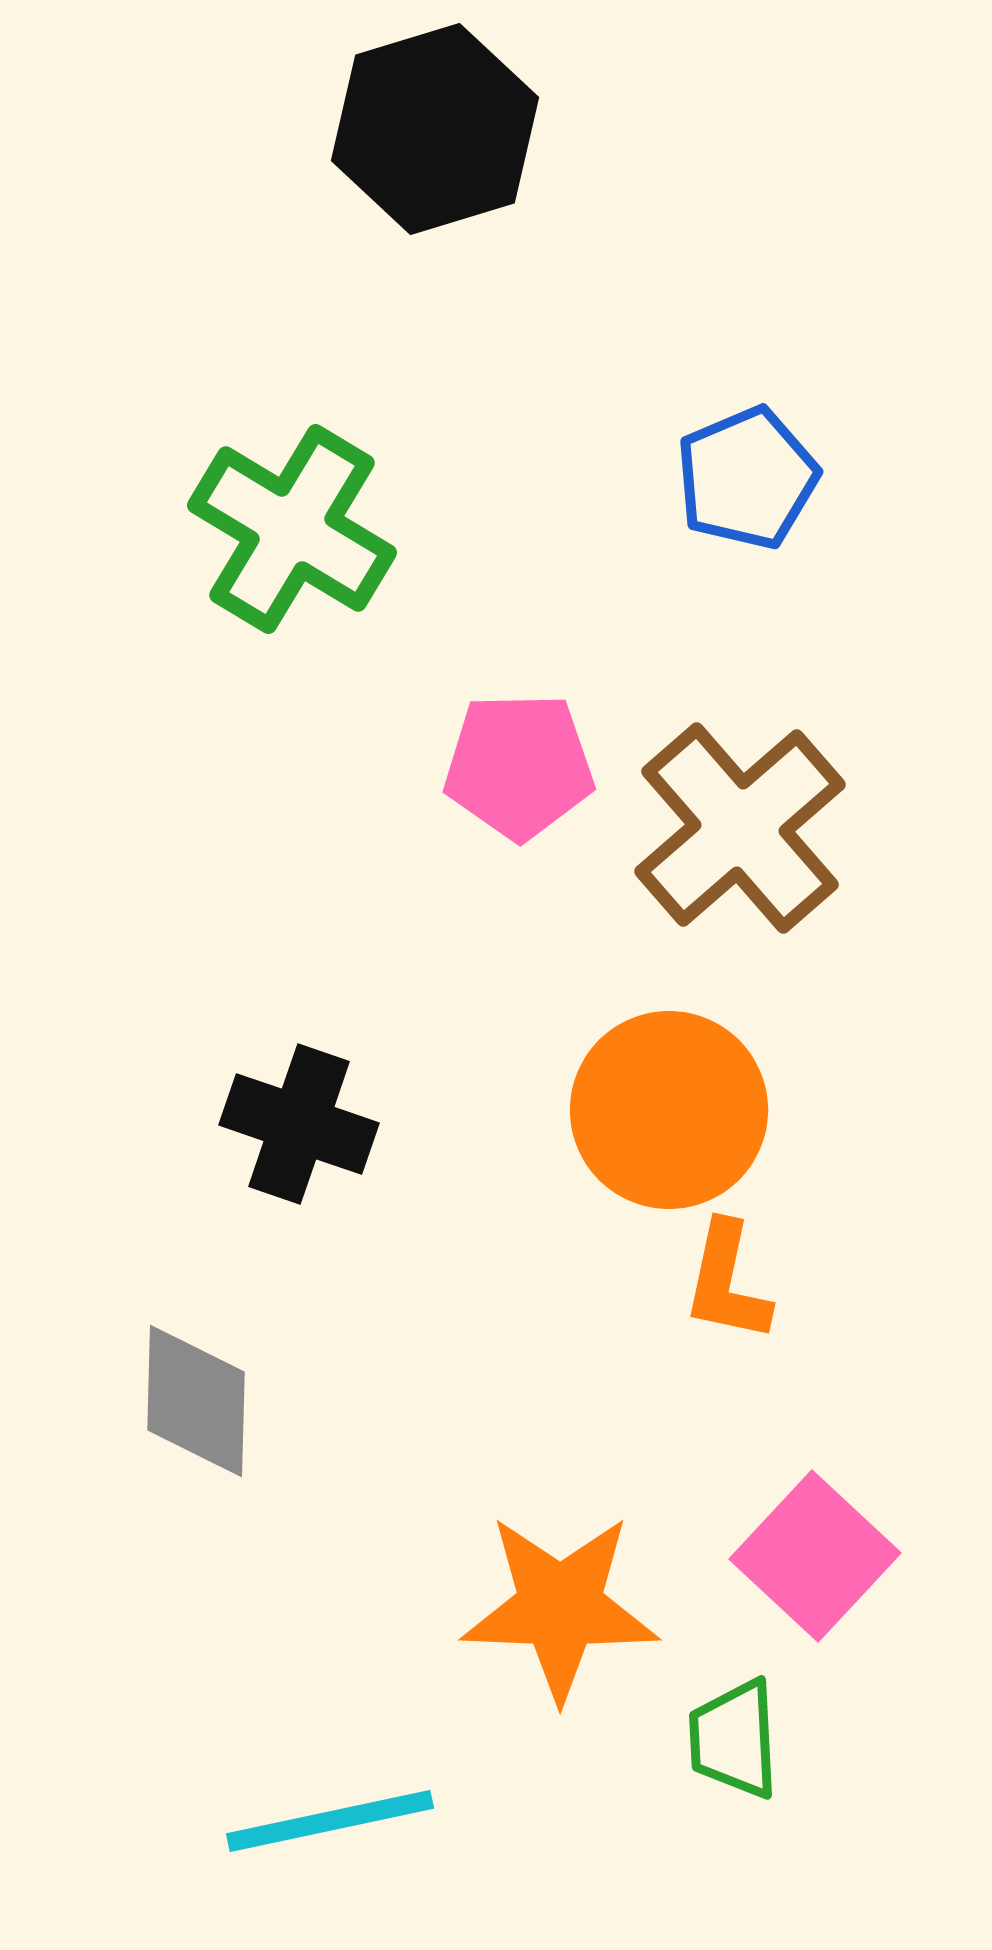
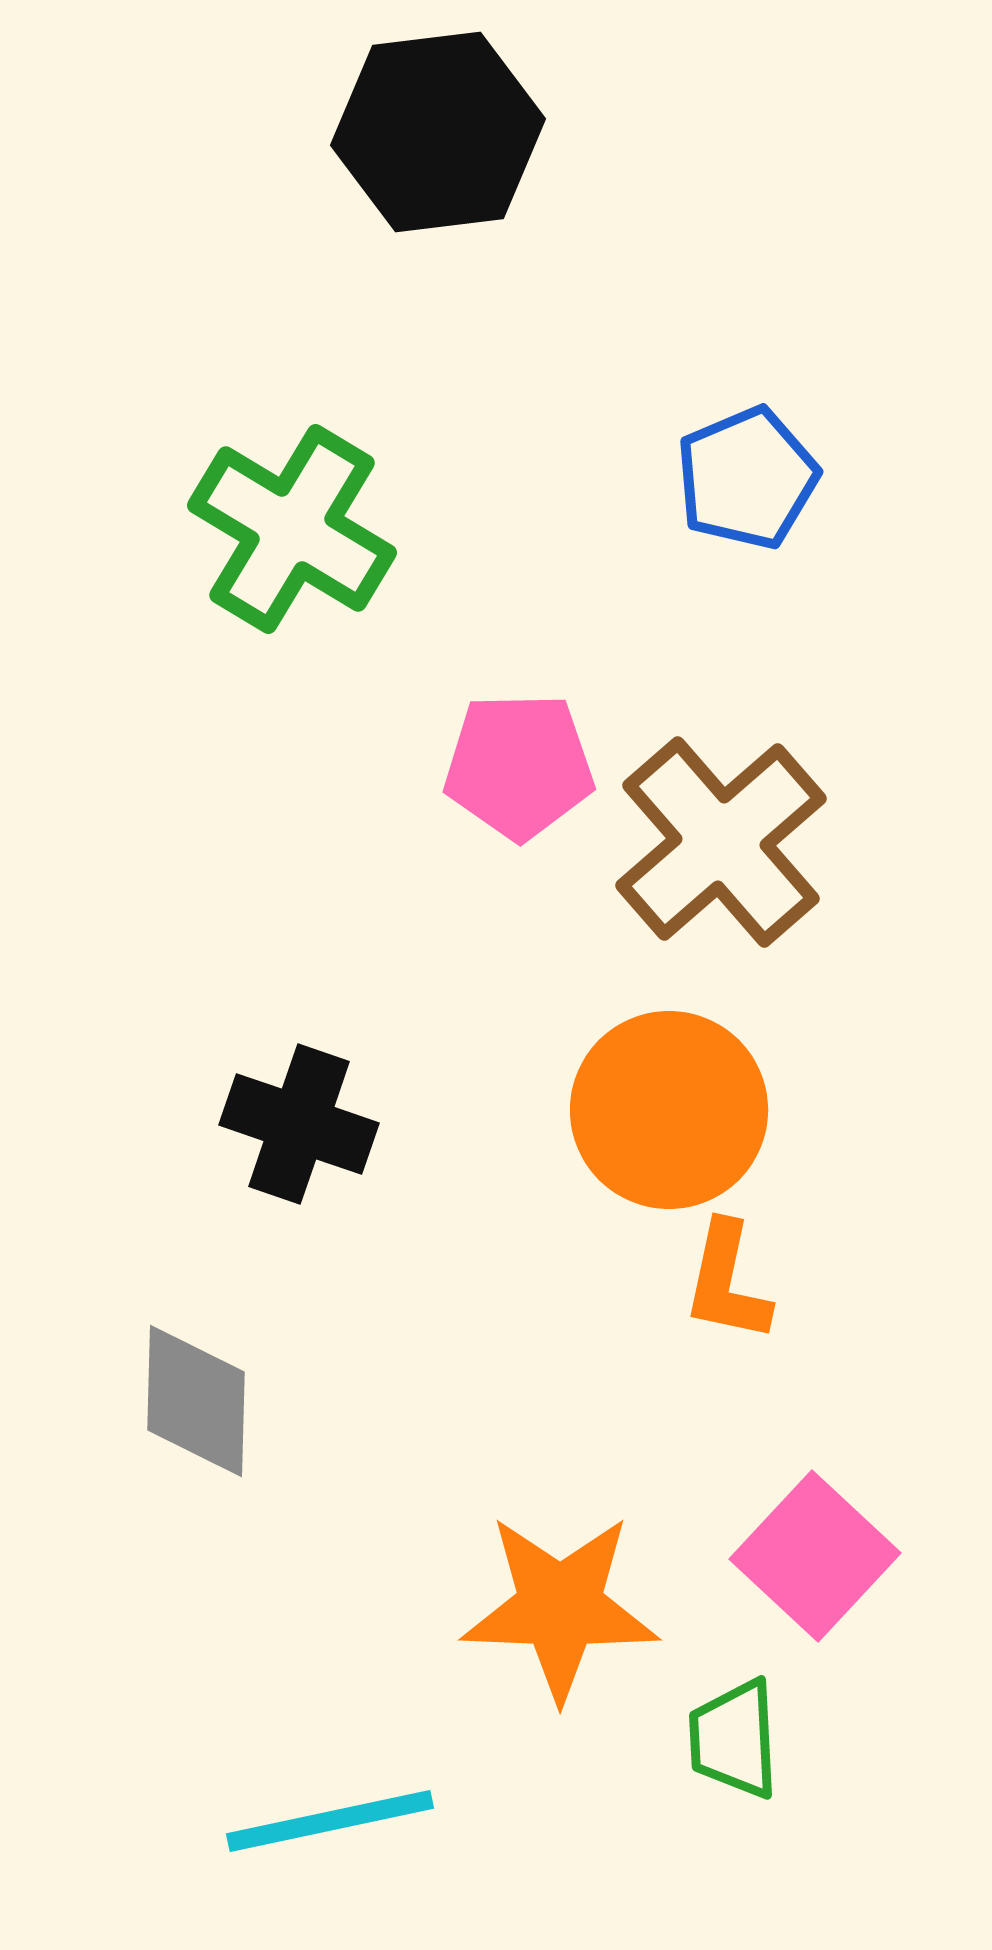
black hexagon: moved 3 px right, 3 px down; rotated 10 degrees clockwise
brown cross: moved 19 px left, 14 px down
